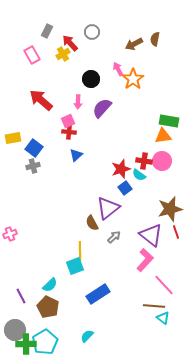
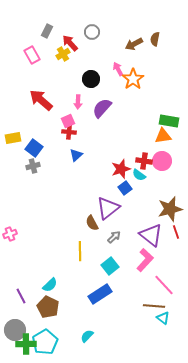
cyan square at (75, 266): moved 35 px right; rotated 18 degrees counterclockwise
blue rectangle at (98, 294): moved 2 px right
